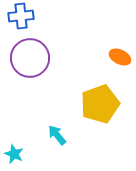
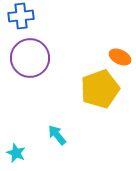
yellow pentagon: moved 15 px up
cyan star: moved 2 px right, 1 px up
